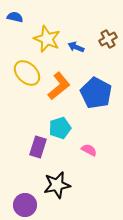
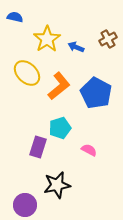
yellow star: rotated 16 degrees clockwise
